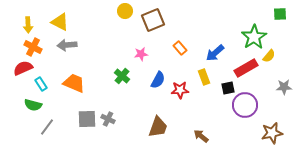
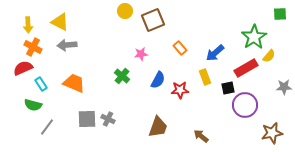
yellow rectangle: moved 1 px right
